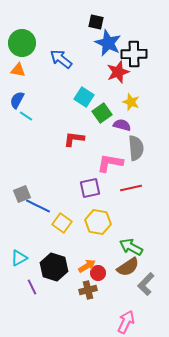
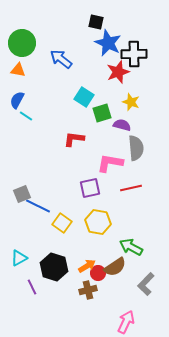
green square: rotated 18 degrees clockwise
brown semicircle: moved 13 px left
